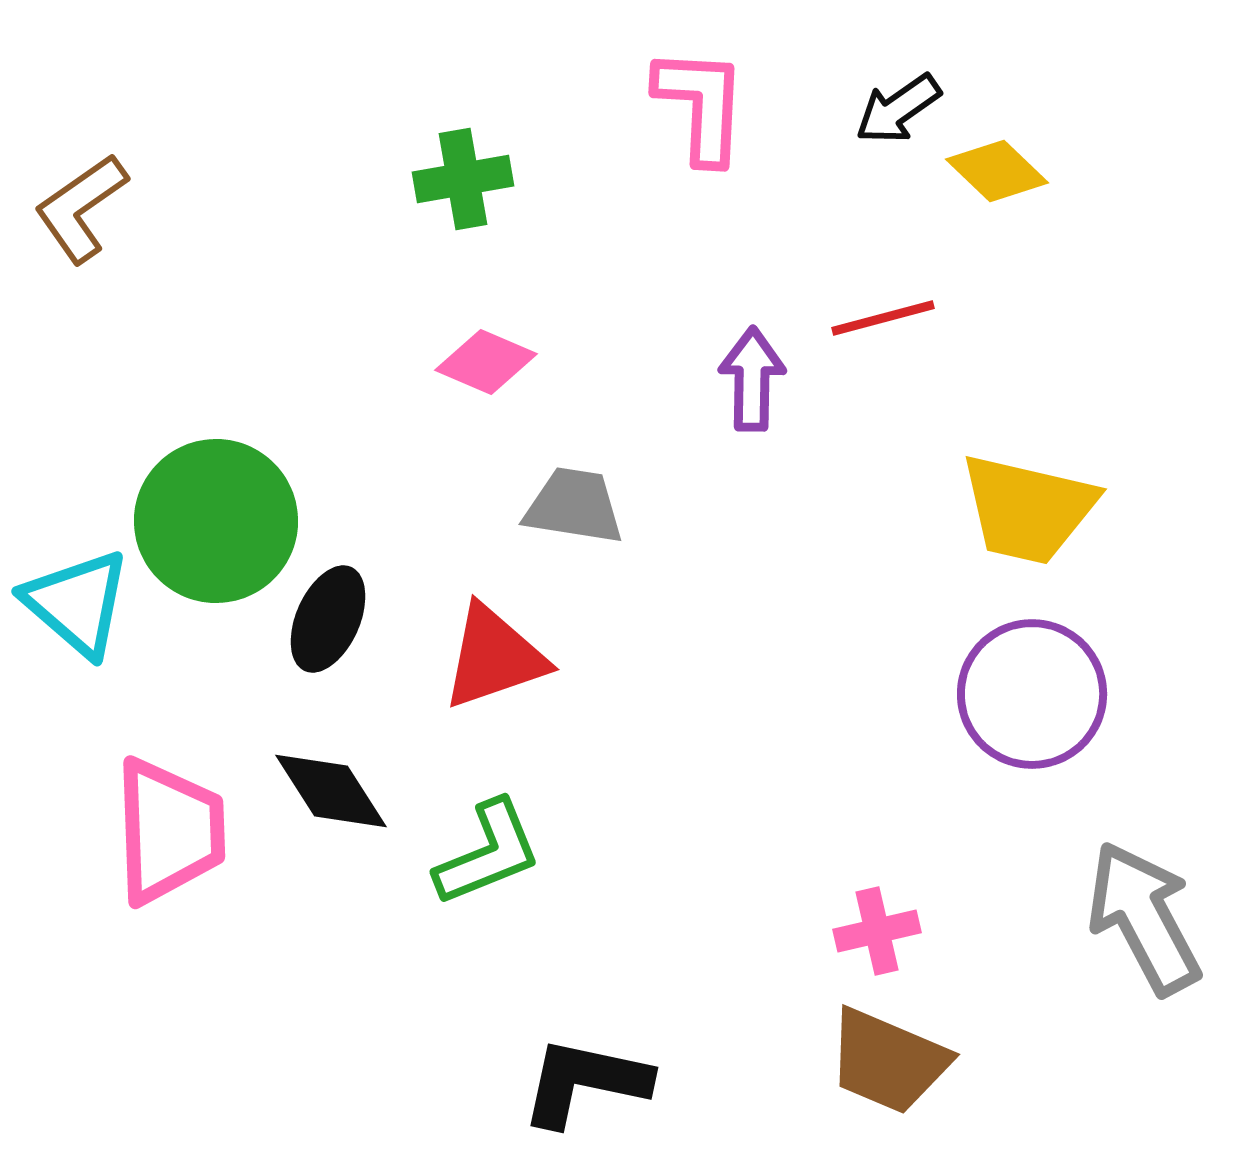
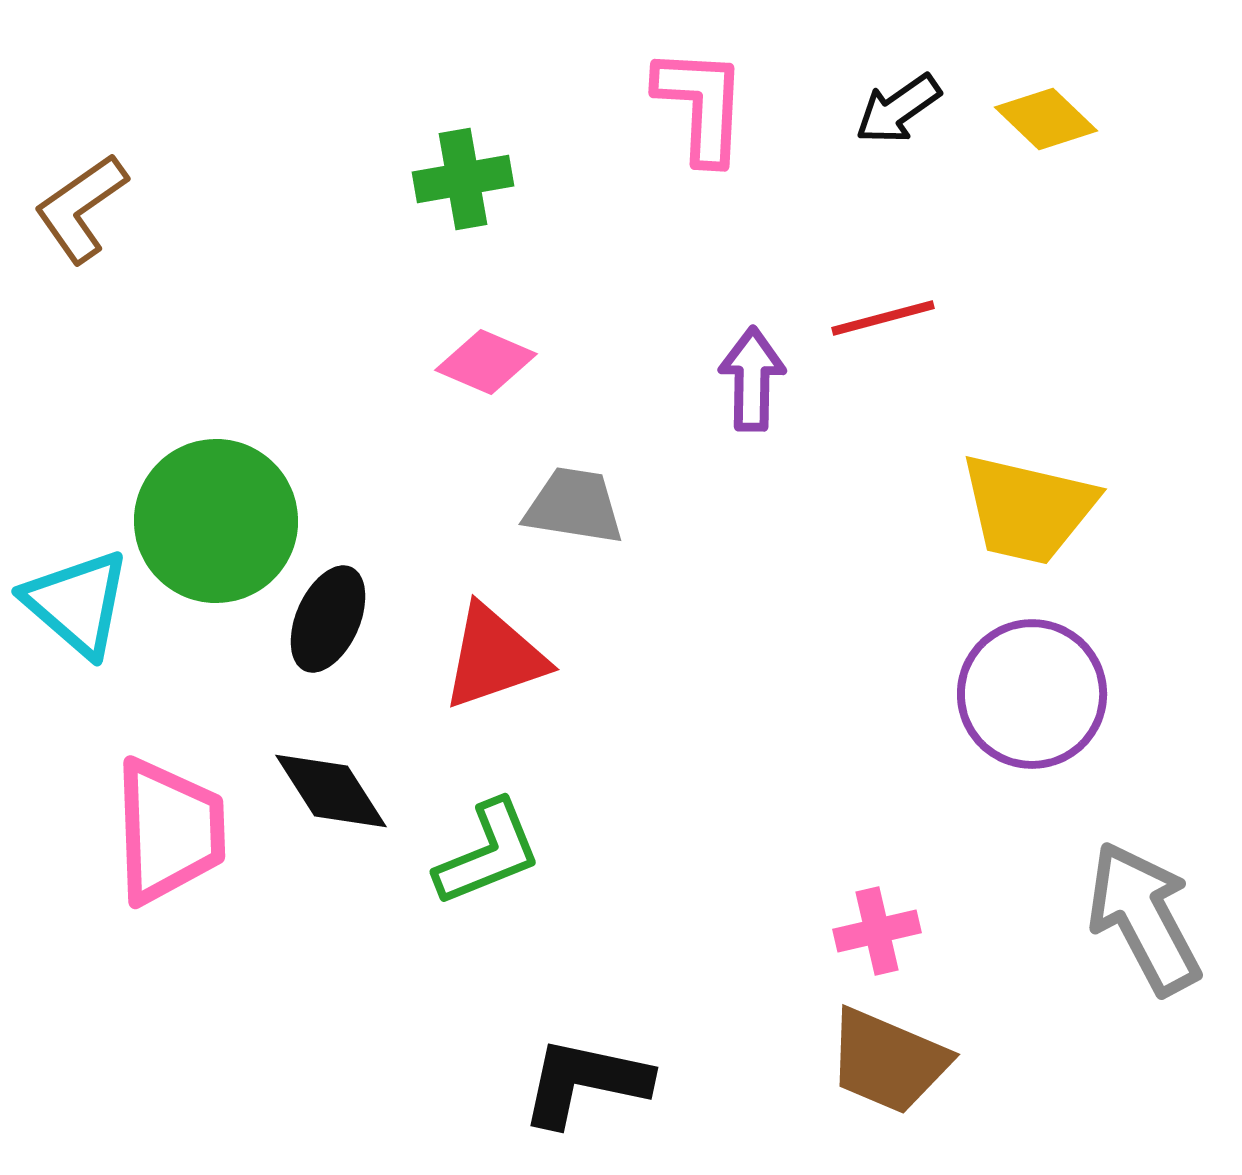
yellow diamond: moved 49 px right, 52 px up
